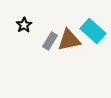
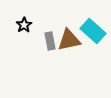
gray rectangle: rotated 42 degrees counterclockwise
